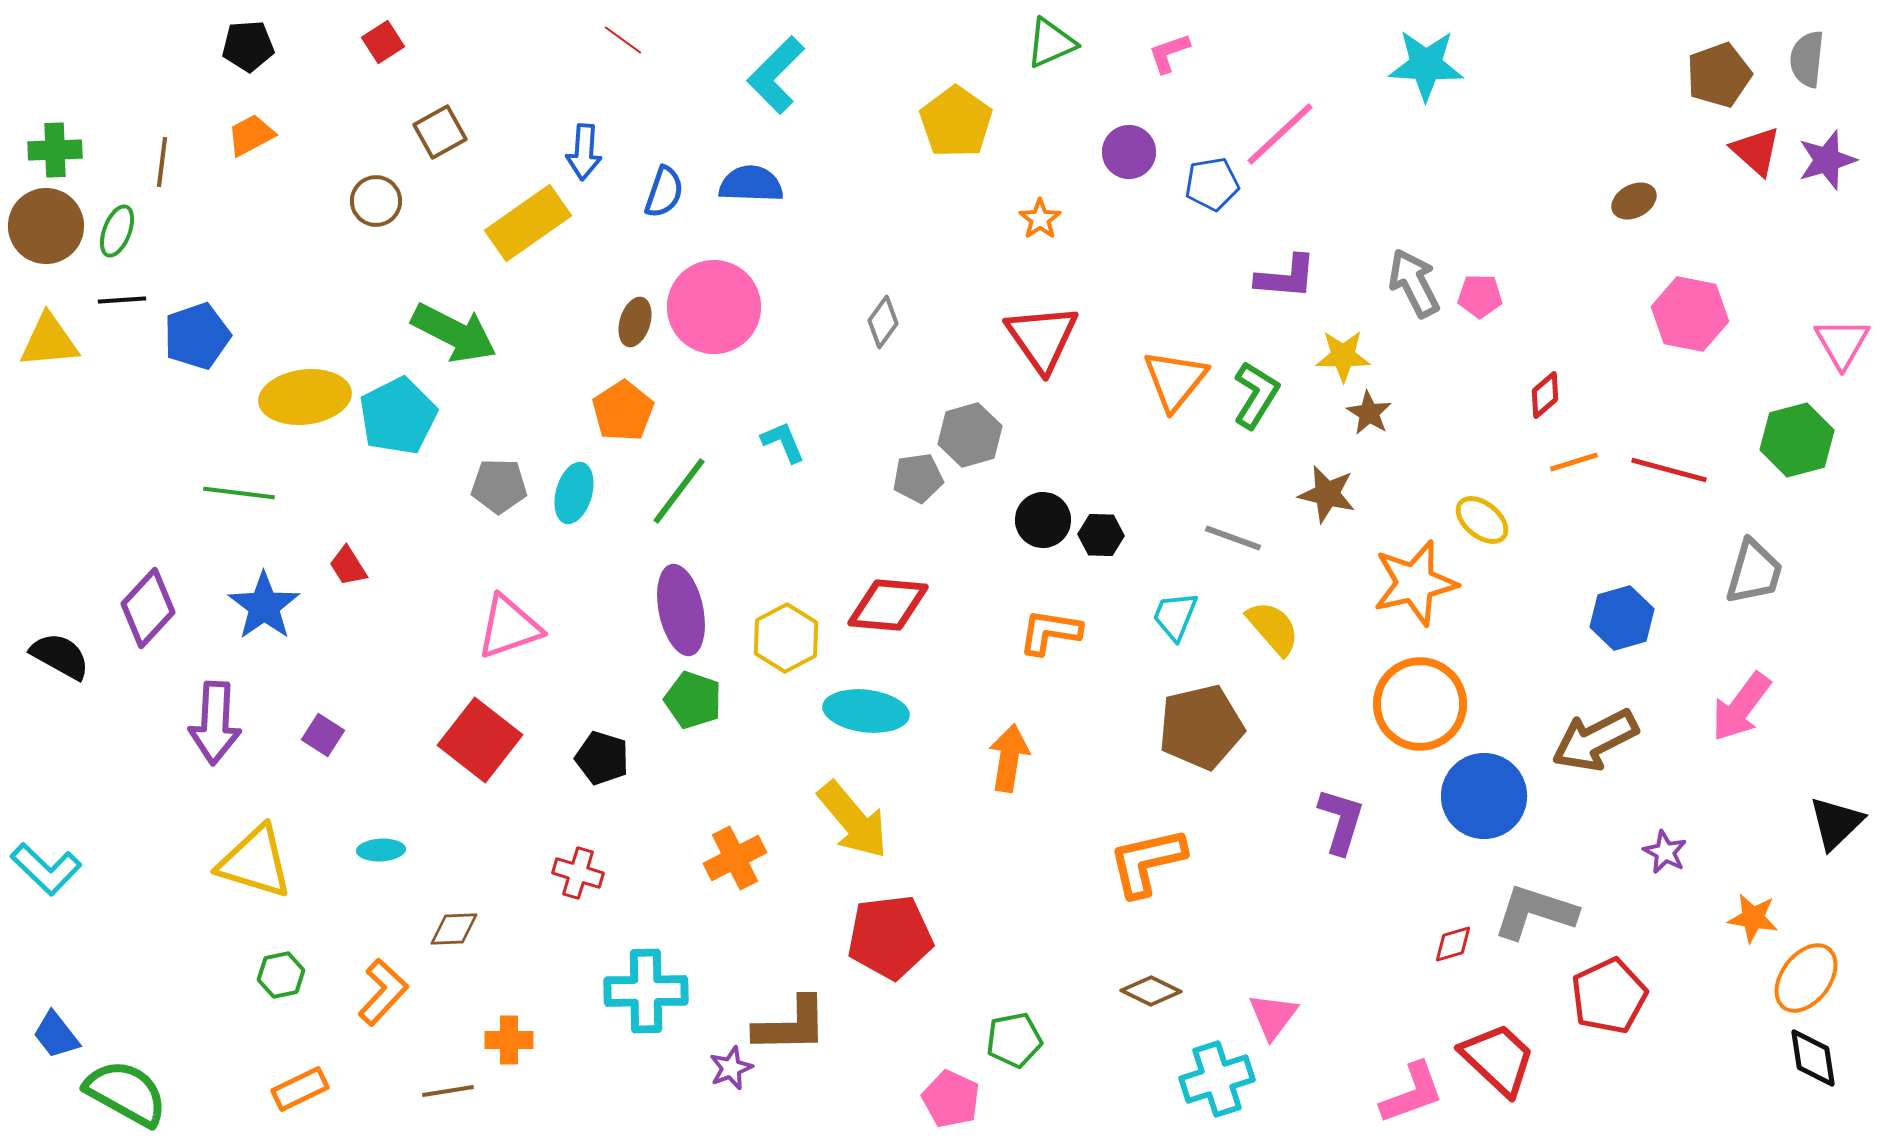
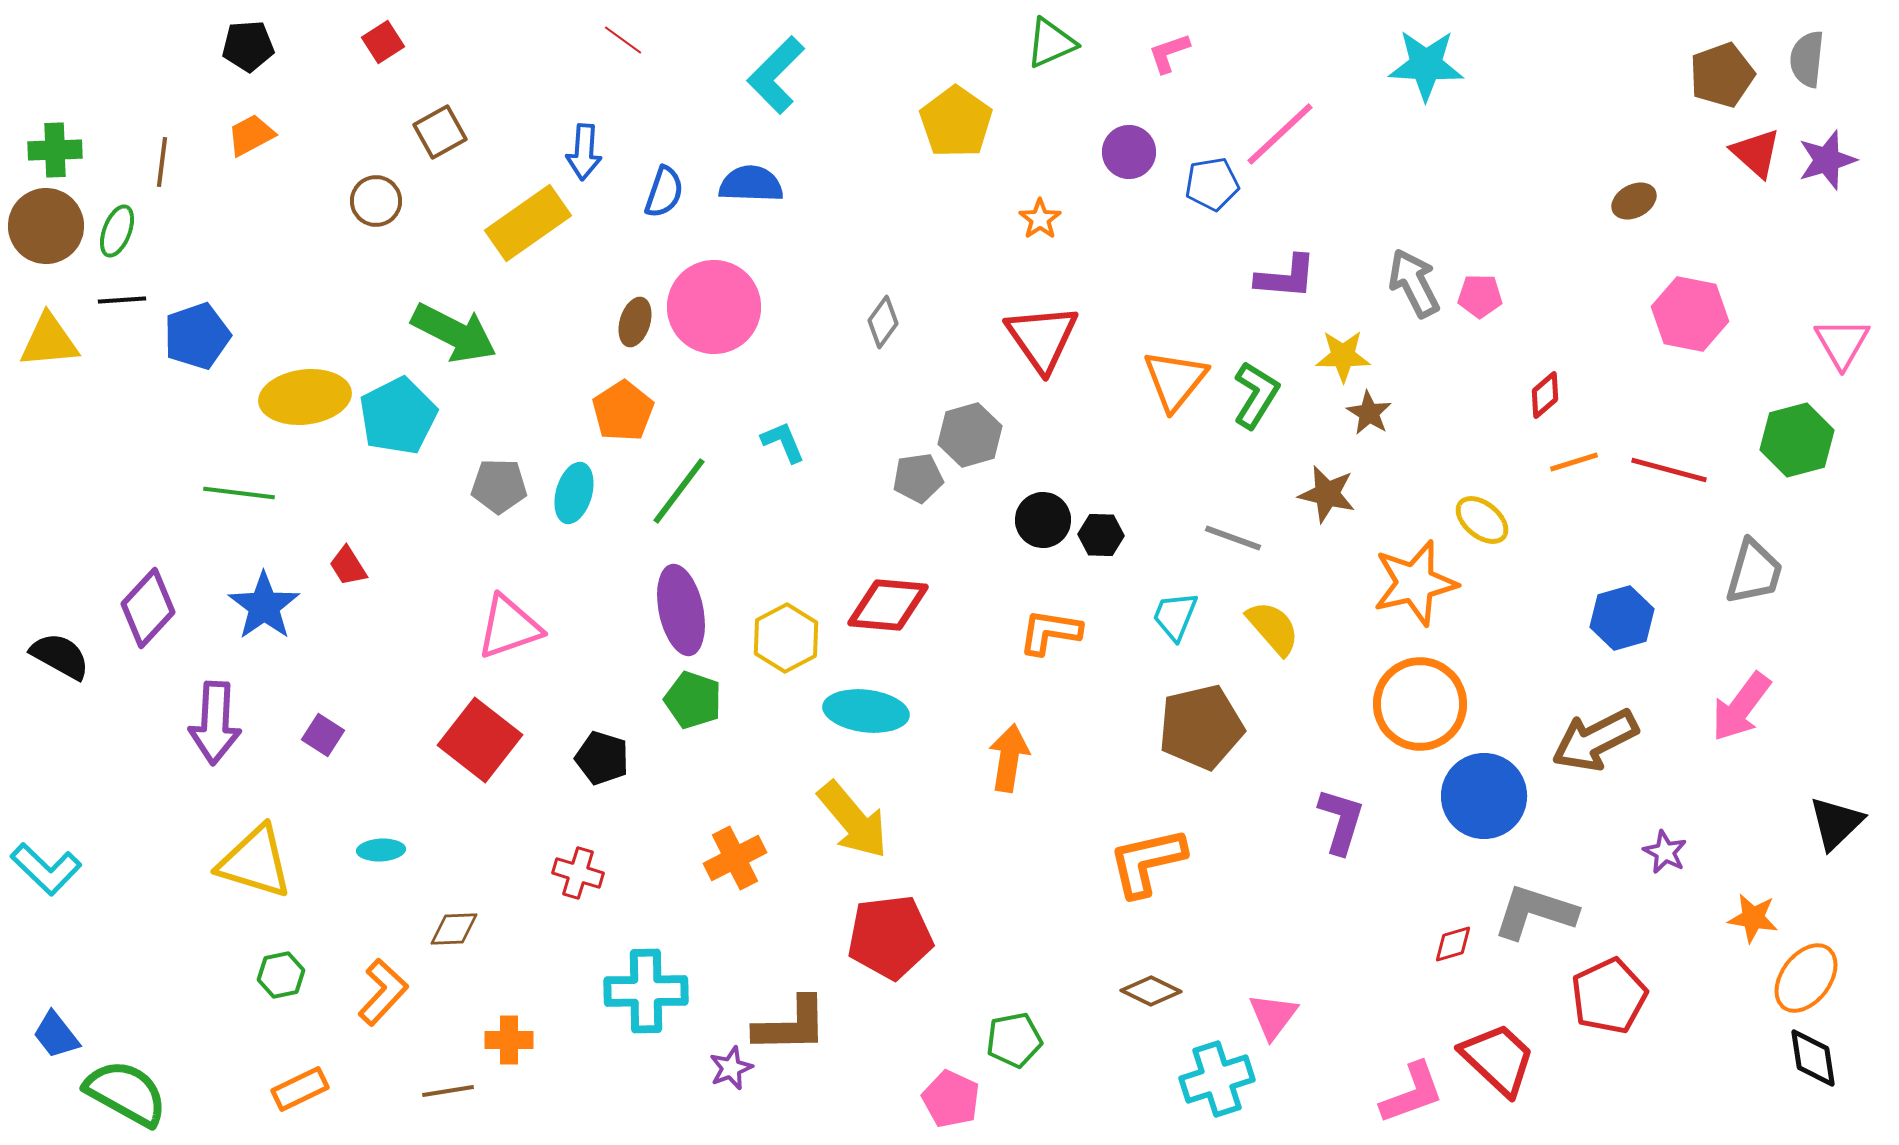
brown pentagon at (1719, 75): moved 3 px right
red triangle at (1756, 151): moved 2 px down
